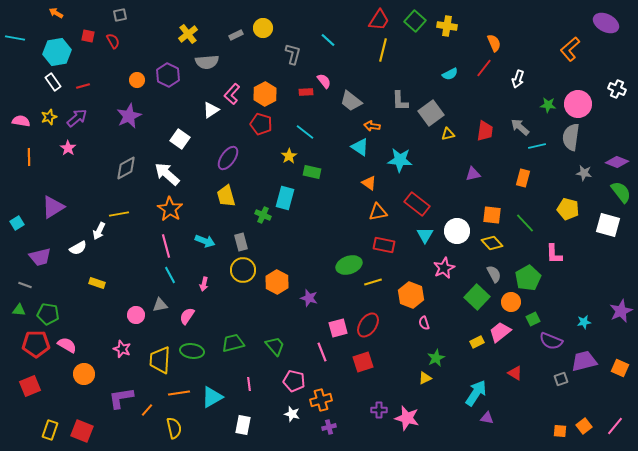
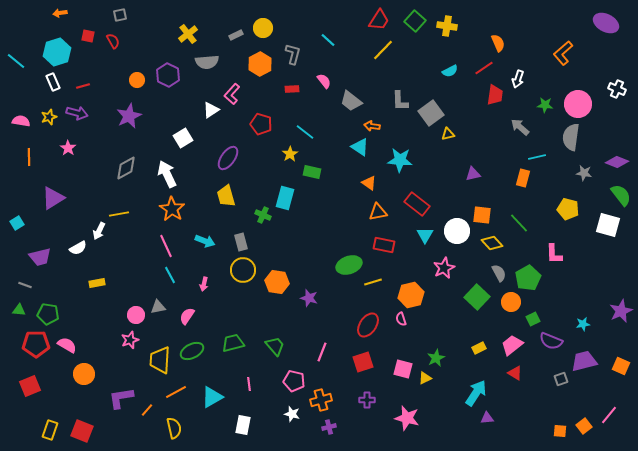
orange arrow at (56, 13): moved 4 px right; rotated 40 degrees counterclockwise
cyan line at (15, 38): moved 1 px right, 23 px down; rotated 30 degrees clockwise
orange semicircle at (494, 43): moved 4 px right
orange L-shape at (570, 49): moved 7 px left, 4 px down
yellow line at (383, 50): rotated 30 degrees clockwise
cyan hexagon at (57, 52): rotated 8 degrees counterclockwise
red line at (484, 68): rotated 18 degrees clockwise
cyan semicircle at (450, 74): moved 3 px up
white rectangle at (53, 82): rotated 12 degrees clockwise
red rectangle at (306, 92): moved 14 px left, 3 px up
orange hexagon at (265, 94): moved 5 px left, 30 px up
green star at (548, 105): moved 3 px left
purple arrow at (77, 118): moved 5 px up; rotated 55 degrees clockwise
red trapezoid at (485, 131): moved 10 px right, 36 px up
white square at (180, 139): moved 3 px right, 1 px up; rotated 24 degrees clockwise
cyan line at (537, 146): moved 11 px down
yellow star at (289, 156): moved 1 px right, 2 px up
white arrow at (167, 174): rotated 24 degrees clockwise
green semicircle at (621, 192): moved 3 px down
purple triangle at (53, 207): moved 9 px up
orange star at (170, 209): moved 2 px right
orange square at (492, 215): moved 10 px left
green line at (525, 223): moved 6 px left
pink line at (166, 246): rotated 10 degrees counterclockwise
gray semicircle at (494, 274): moved 5 px right, 1 px up
orange hexagon at (277, 282): rotated 20 degrees counterclockwise
yellow rectangle at (97, 283): rotated 28 degrees counterclockwise
orange hexagon at (411, 295): rotated 25 degrees clockwise
gray triangle at (160, 305): moved 2 px left, 2 px down
cyan star at (584, 322): moved 1 px left, 2 px down
pink semicircle at (424, 323): moved 23 px left, 4 px up
pink square at (338, 328): moved 65 px right, 41 px down; rotated 30 degrees clockwise
pink trapezoid at (500, 332): moved 12 px right, 13 px down
yellow rectangle at (477, 342): moved 2 px right, 6 px down
pink star at (122, 349): moved 8 px right, 9 px up; rotated 30 degrees clockwise
green ellipse at (192, 351): rotated 35 degrees counterclockwise
pink line at (322, 352): rotated 42 degrees clockwise
orange square at (620, 368): moved 1 px right, 2 px up
orange line at (179, 393): moved 3 px left, 1 px up; rotated 20 degrees counterclockwise
purple cross at (379, 410): moved 12 px left, 10 px up
purple triangle at (487, 418): rotated 16 degrees counterclockwise
pink line at (615, 426): moved 6 px left, 11 px up
